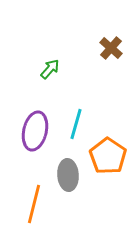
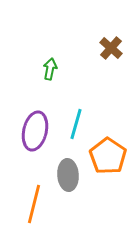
green arrow: rotated 30 degrees counterclockwise
